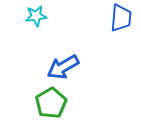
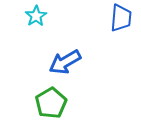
cyan star: rotated 25 degrees counterclockwise
blue arrow: moved 2 px right, 5 px up
